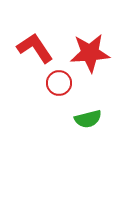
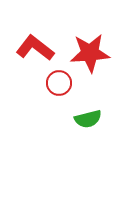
red L-shape: rotated 18 degrees counterclockwise
